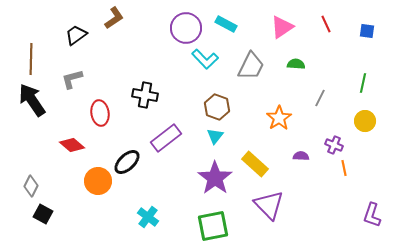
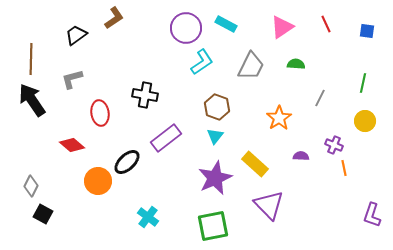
cyan L-shape: moved 3 px left, 3 px down; rotated 80 degrees counterclockwise
purple star: rotated 12 degrees clockwise
